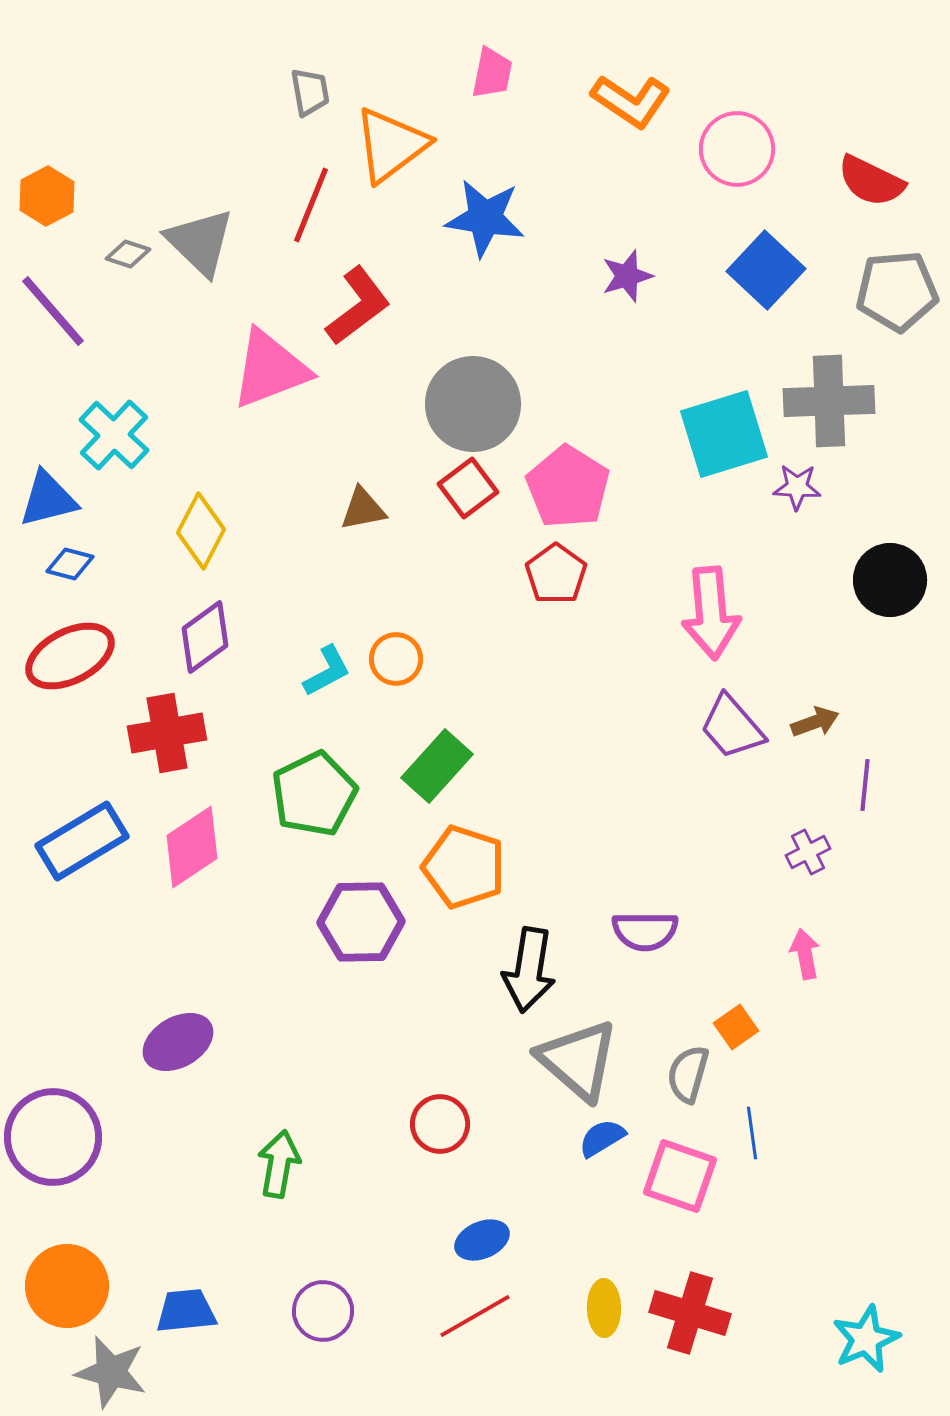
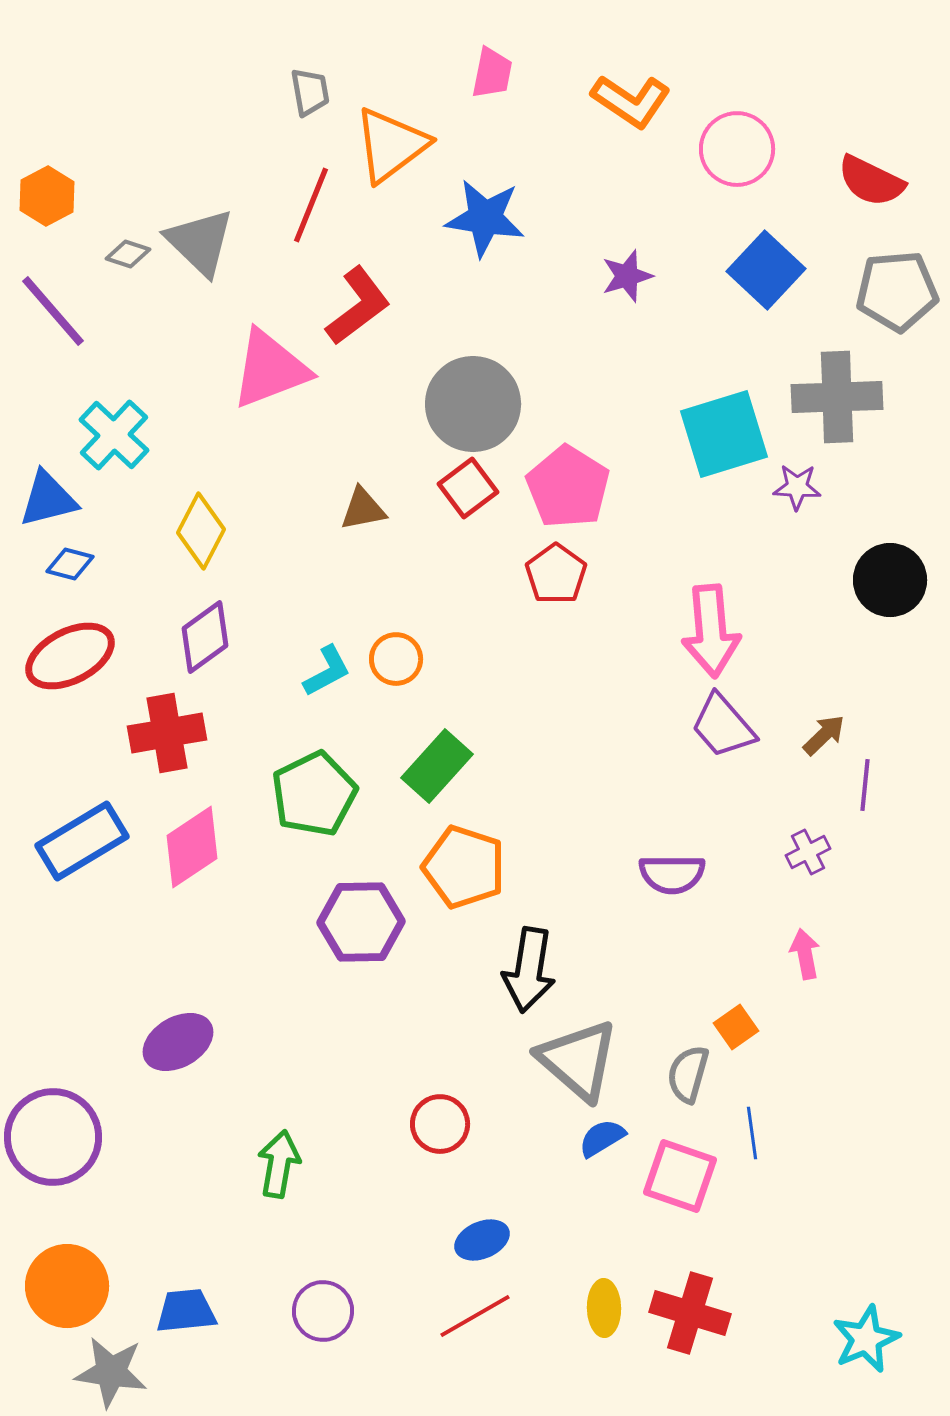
gray cross at (829, 401): moved 8 px right, 4 px up
pink arrow at (711, 613): moved 18 px down
brown arrow at (815, 722): moved 9 px right, 13 px down; rotated 24 degrees counterclockwise
purple trapezoid at (732, 727): moved 9 px left, 1 px up
purple semicircle at (645, 931): moved 27 px right, 57 px up
gray star at (111, 1372): rotated 6 degrees counterclockwise
